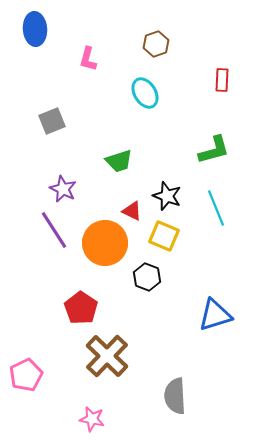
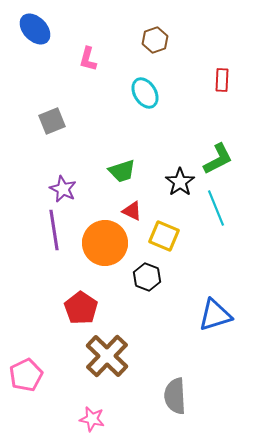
blue ellipse: rotated 40 degrees counterclockwise
brown hexagon: moved 1 px left, 4 px up
green L-shape: moved 4 px right, 9 px down; rotated 12 degrees counterclockwise
green trapezoid: moved 3 px right, 10 px down
black star: moved 13 px right, 14 px up; rotated 16 degrees clockwise
purple line: rotated 24 degrees clockwise
